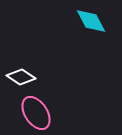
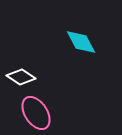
cyan diamond: moved 10 px left, 21 px down
